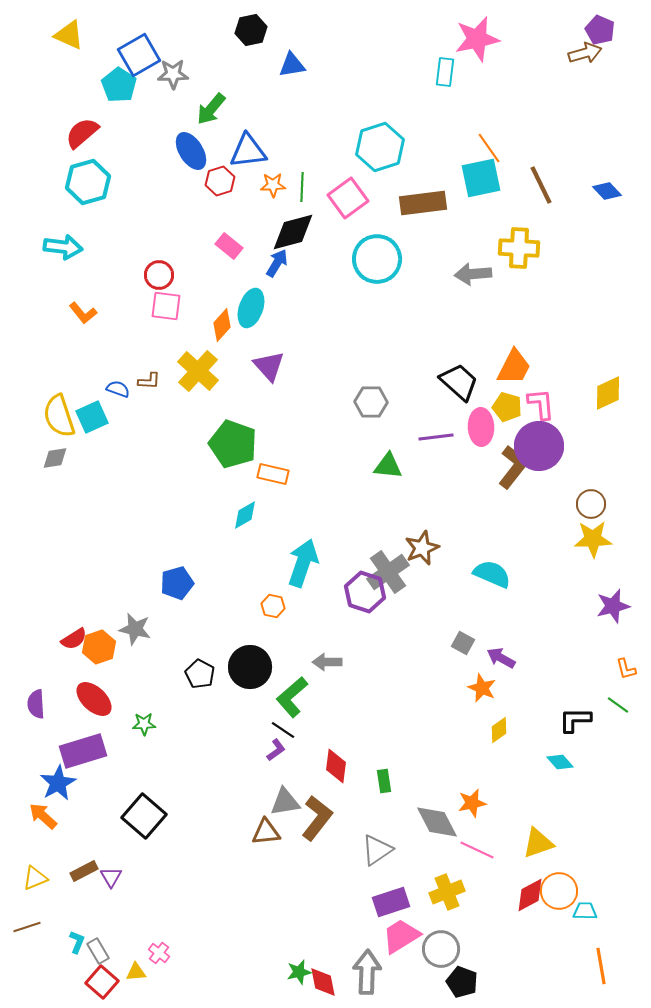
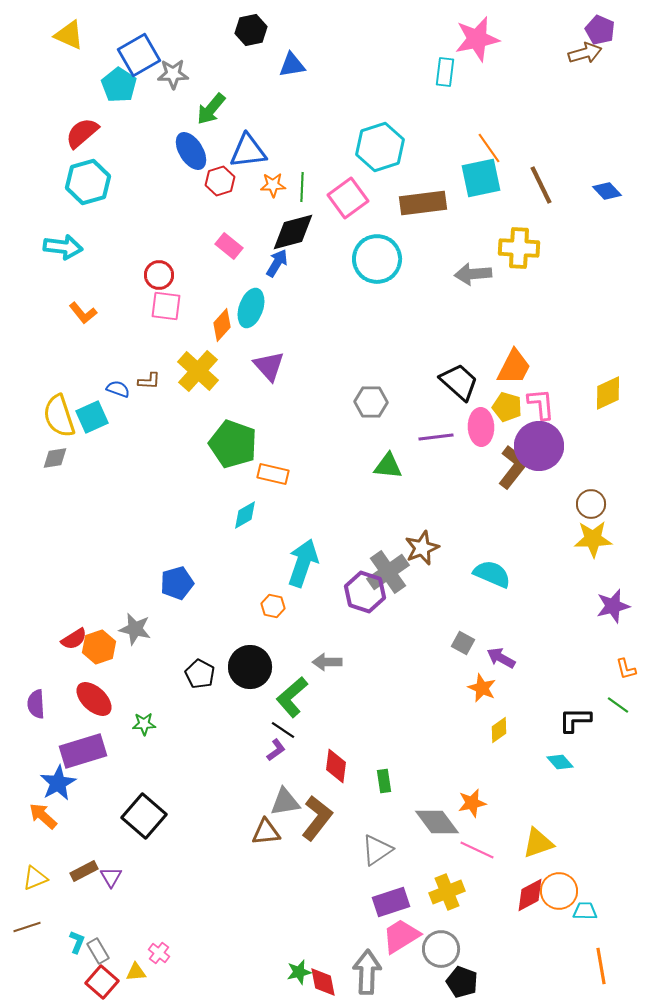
gray diamond at (437, 822): rotated 9 degrees counterclockwise
